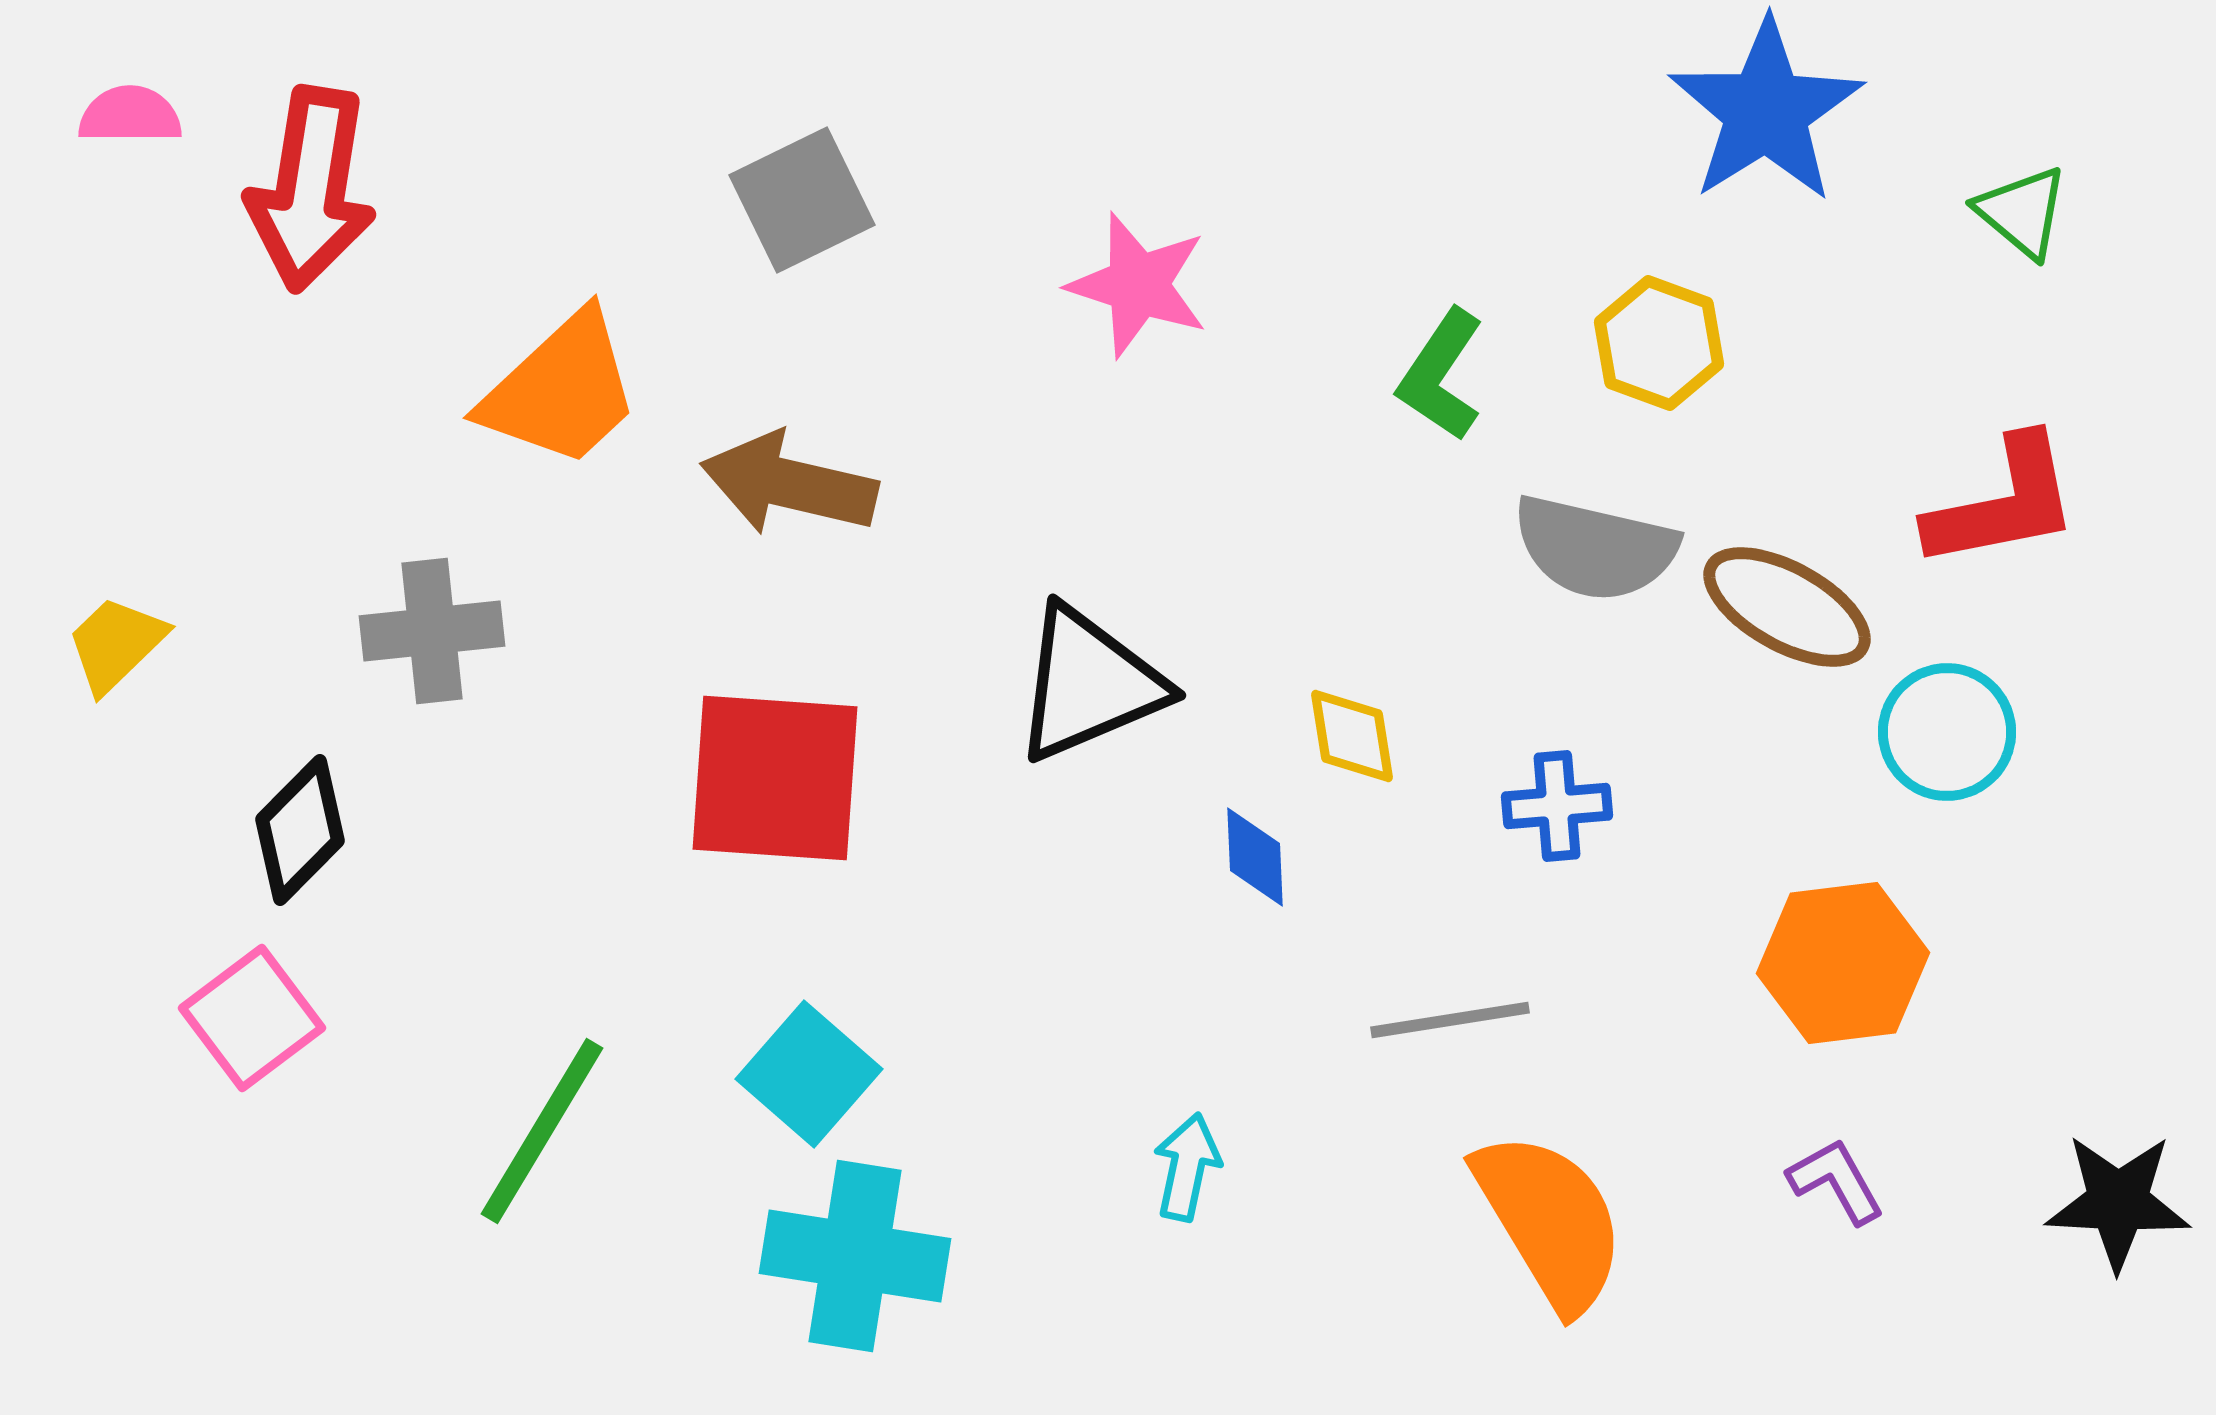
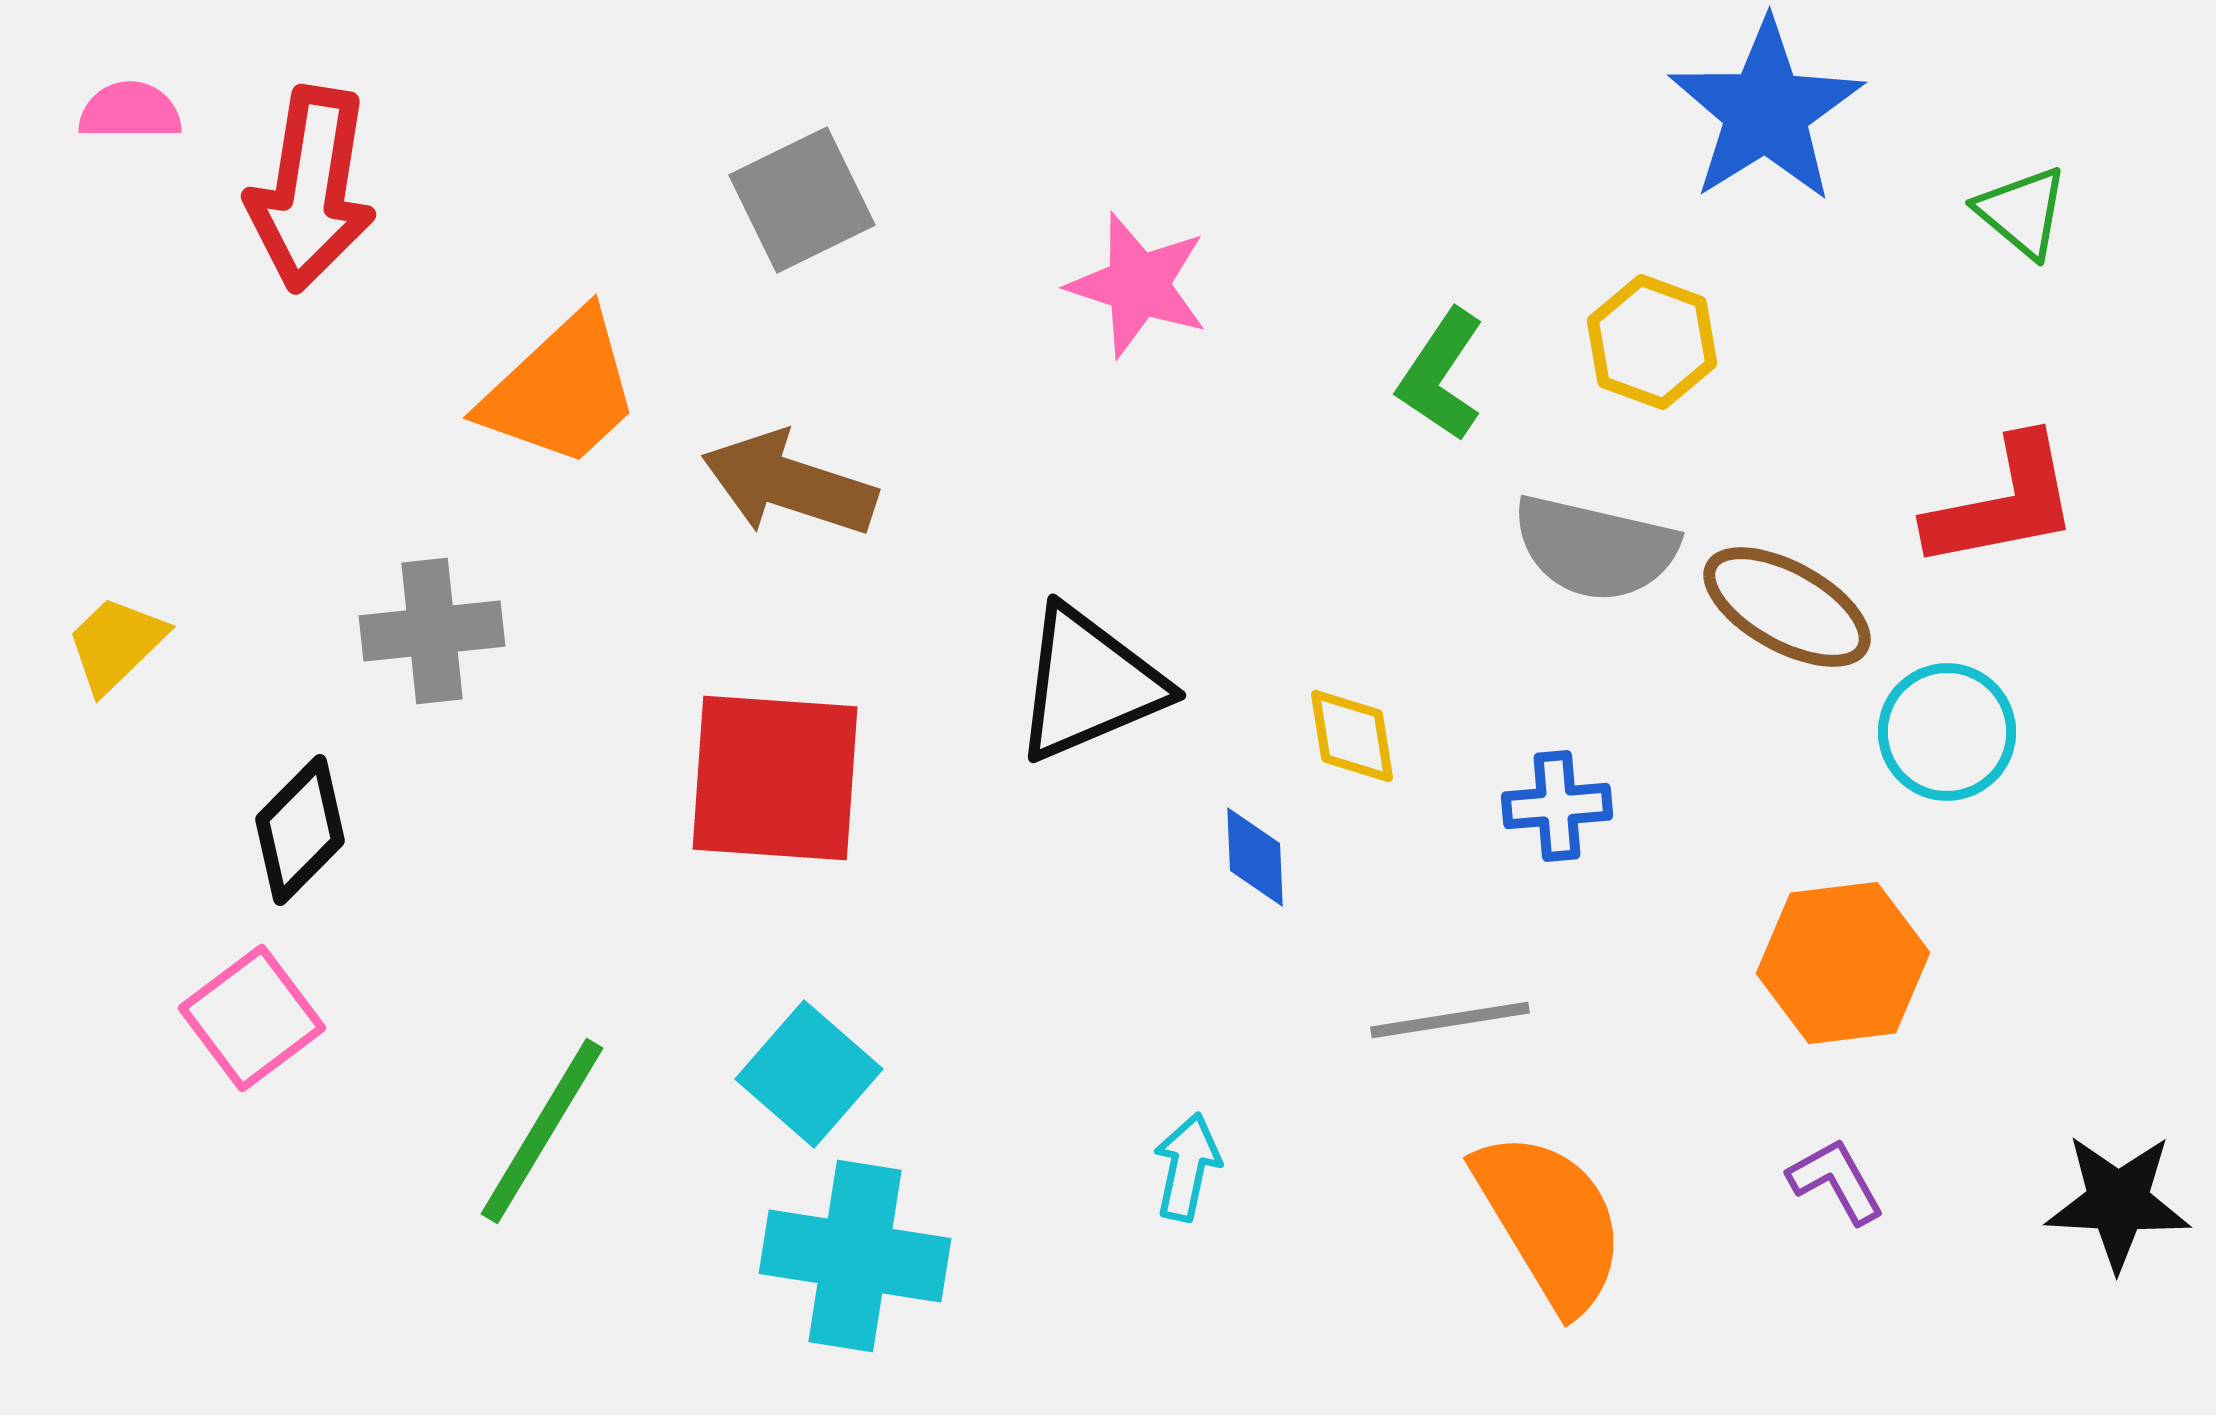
pink semicircle: moved 4 px up
yellow hexagon: moved 7 px left, 1 px up
brown arrow: rotated 5 degrees clockwise
